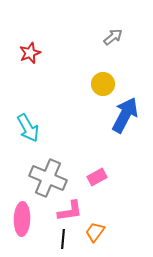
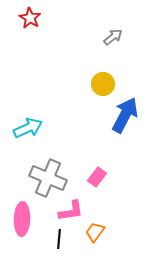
red star: moved 35 px up; rotated 20 degrees counterclockwise
cyan arrow: rotated 84 degrees counterclockwise
pink rectangle: rotated 24 degrees counterclockwise
pink L-shape: moved 1 px right
black line: moved 4 px left
